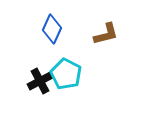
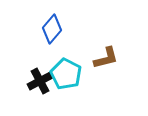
blue diamond: rotated 16 degrees clockwise
brown L-shape: moved 24 px down
